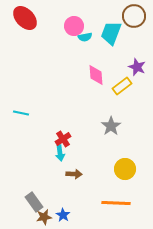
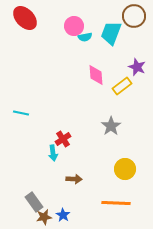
cyan arrow: moved 7 px left
brown arrow: moved 5 px down
